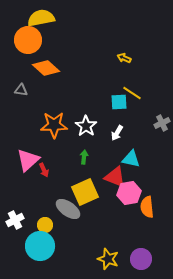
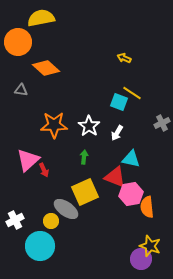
orange circle: moved 10 px left, 2 px down
cyan square: rotated 24 degrees clockwise
white star: moved 3 px right
pink hexagon: moved 2 px right, 1 px down
gray ellipse: moved 2 px left
yellow circle: moved 6 px right, 4 px up
yellow star: moved 42 px right, 13 px up
